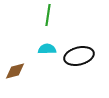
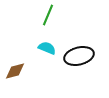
green line: rotated 15 degrees clockwise
cyan semicircle: moved 1 px up; rotated 24 degrees clockwise
